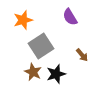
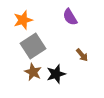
gray square: moved 8 px left
